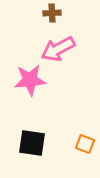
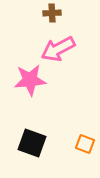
black square: rotated 12 degrees clockwise
